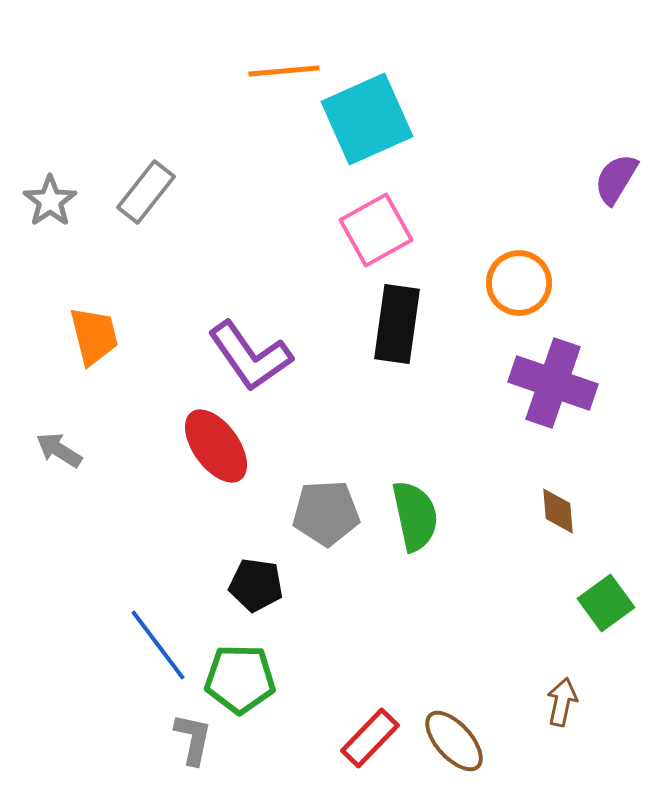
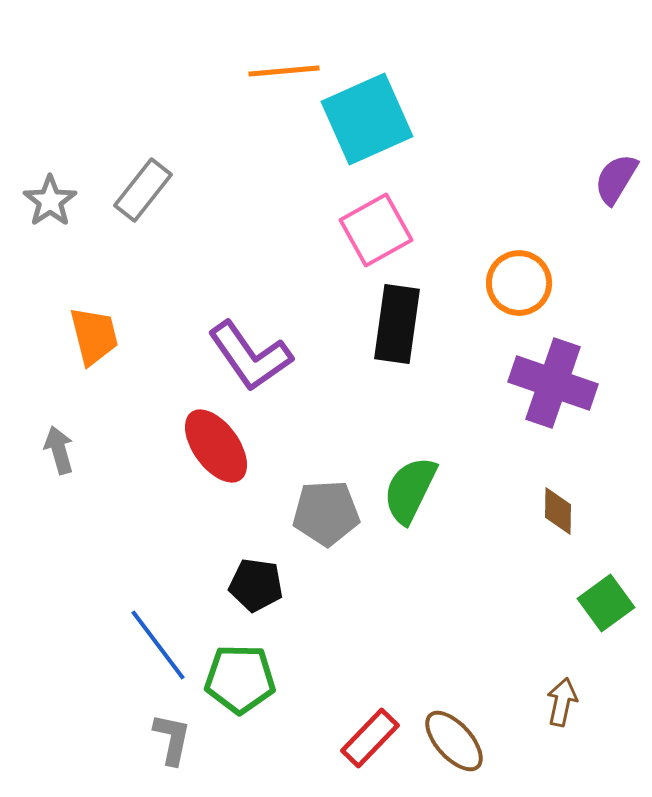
gray rectangle: moved 3 px left, 2 px up
gray arrow: rotated 42 degrees clockwise
brown diamond: rotated 6 degrees clockwise
green semicircle: moved 5 px left, 26 px up; rotated 142 degrees counterclockwise
gray L-shape: moved 21 px left
